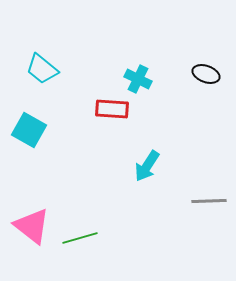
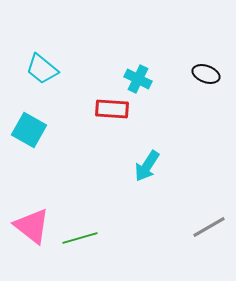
gray line: moved 26 px down; rotated 28 degrees counterclockwise
